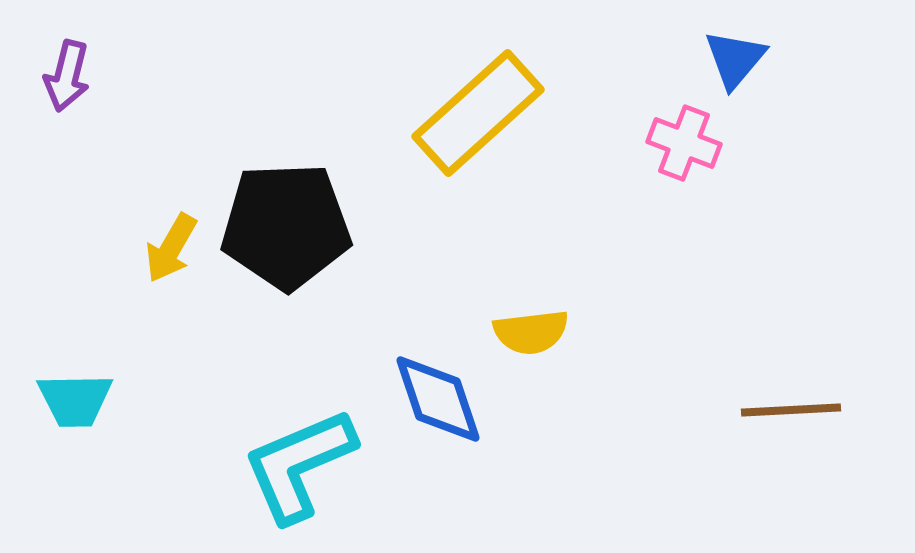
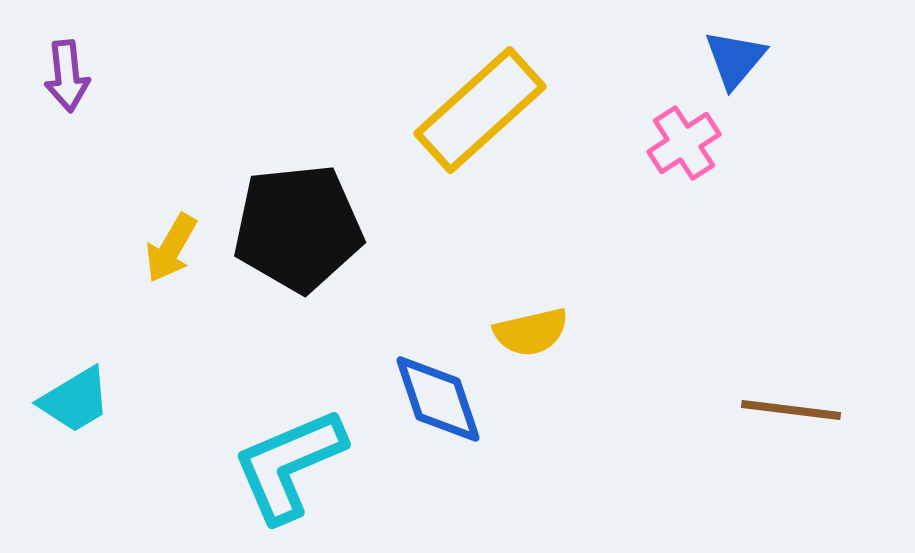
purple arrow: rotated 20 degrees counterclockwise
yellow rectangle: moved 2 px right, 3 px up
pink cross: rotated 36 degrees clockwise
black pentagon: moved 12 px right, 2 px down; rotated 4 degrees counterclockwise
yellow semicircle: rotated 6 degrees counterclockwise
cyan trapezoid: rotated 30 degrees counterclockwise
brown line: rotated 10 degrees clockwise
cyan L-shape: moved 10 px left
